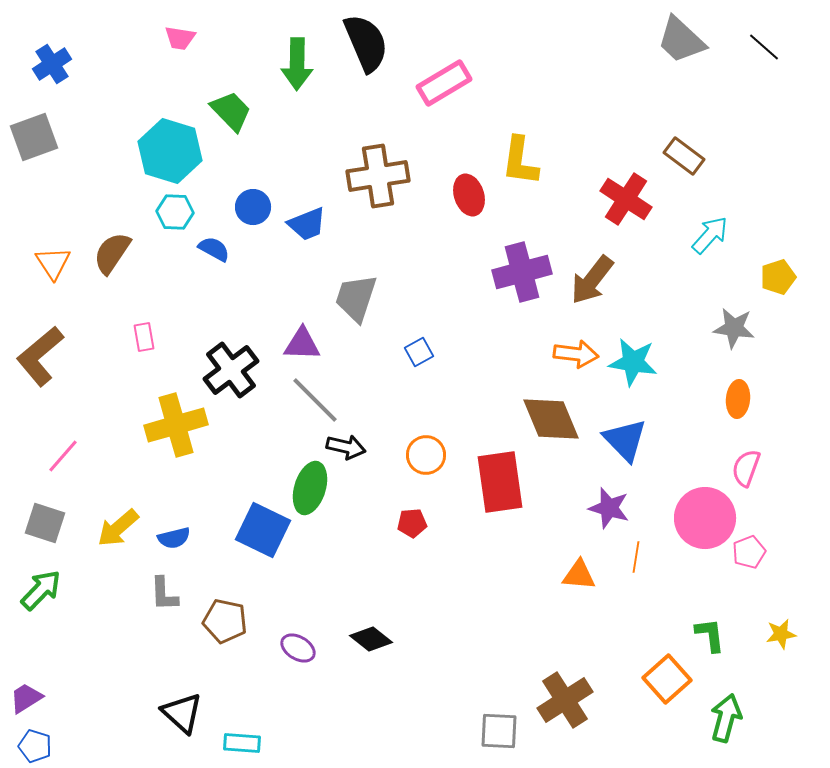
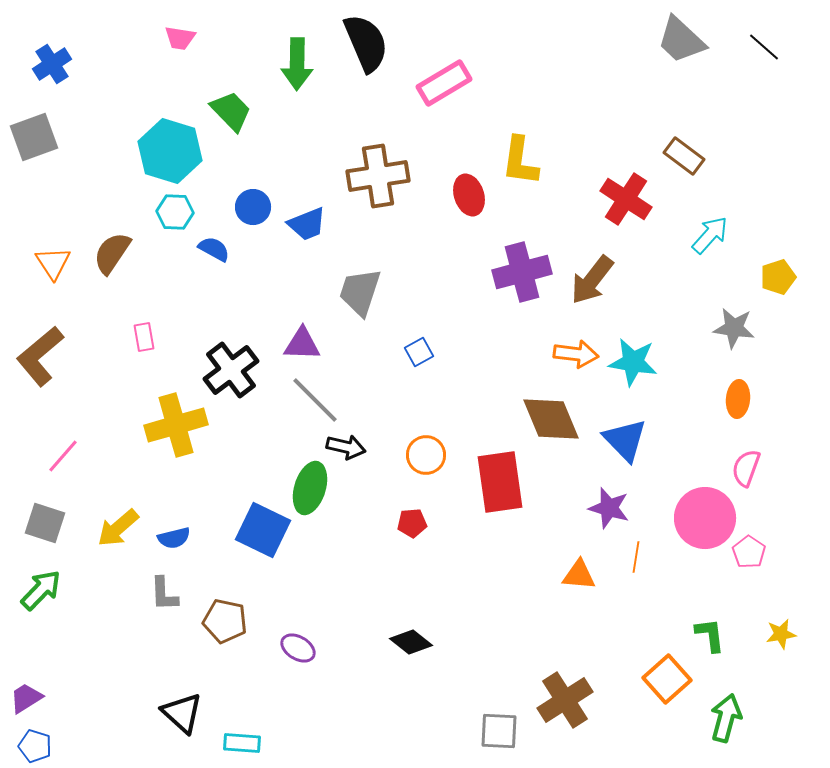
gray trapezoid at (356, 298): moved 4 px right, 6 px up
pink pentagon at (749, 552): rotated 16 degrees counterclockwise
black diamond at (371, 639): moved 40 px right, 3 px down
